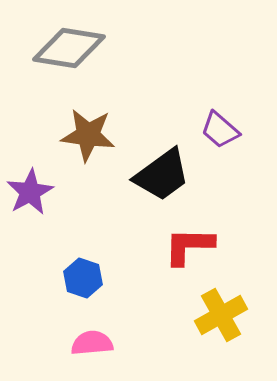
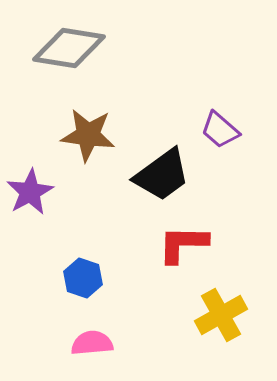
red L-shape: moved 6 px left, 2 px up
